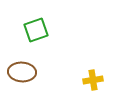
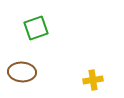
green square: moved 2 px up
